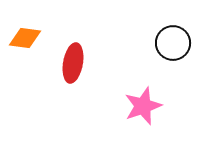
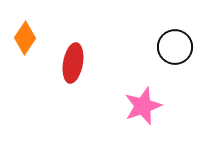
orange diamond: rotated 64 degrees counterclockwise
black circle: moved 2 px right, 4 px down
